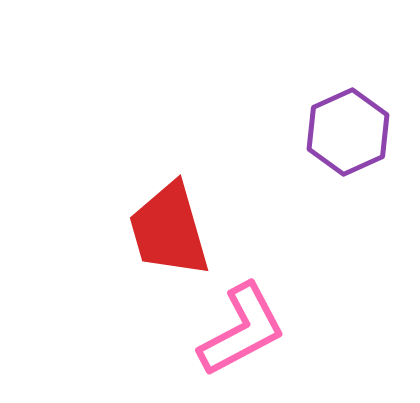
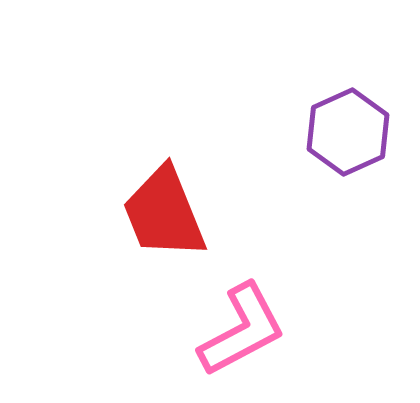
red trapezoid: moved 5 px left, 17 px up; rotated 6 degrees counterclockwise
